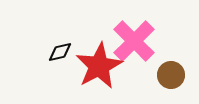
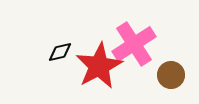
pink cross: moved 3 px down; rotated 12 degrees clockwise
